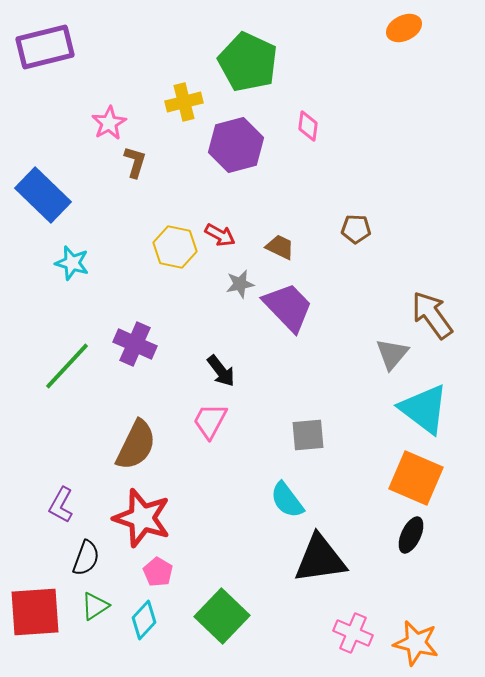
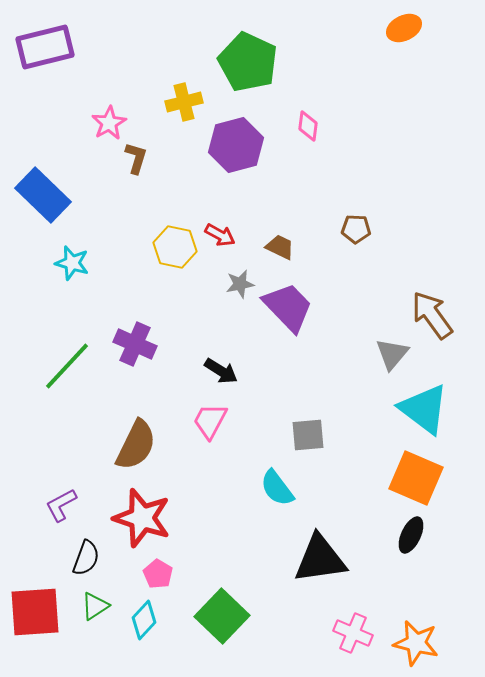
brown L-shape: moved 1 px right, 4 px up
black arrow: rotated 20 degrees counterclockwise
cyan semicircle: moved 10 px left, 12 px up
purple L-shape: rotated 33 degrees clockwise
pink pentagon: moved 2 px down
